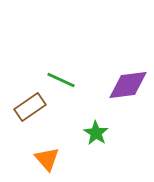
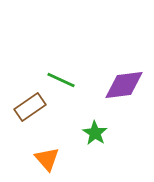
purple diamond: moved 4 px left
green star: moved 1 px left
